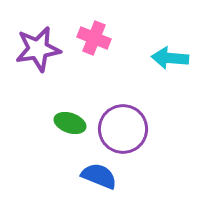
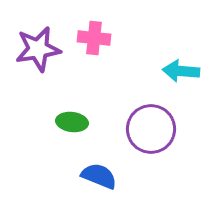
pink cross: rotated 16 degrees counterclockwise
cyan arrow: moved 11 px right, 13 px down
green ellipse: moved 2 px right, 1 px up; rotated 12 degrees counterclockwise
purple circle: moved 28 px right
